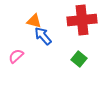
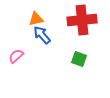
orange triangle: moved 2 px right, 2 px up; rotated 28 degrees counterclockwise
blue arrow: moved 1 px left, 1 px up
green square: rotated 21 degrees counterclockwise
